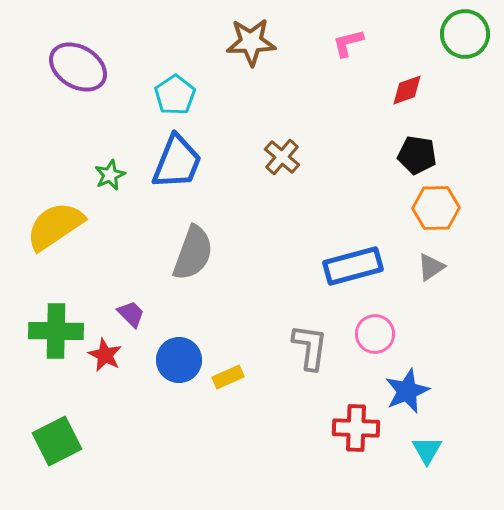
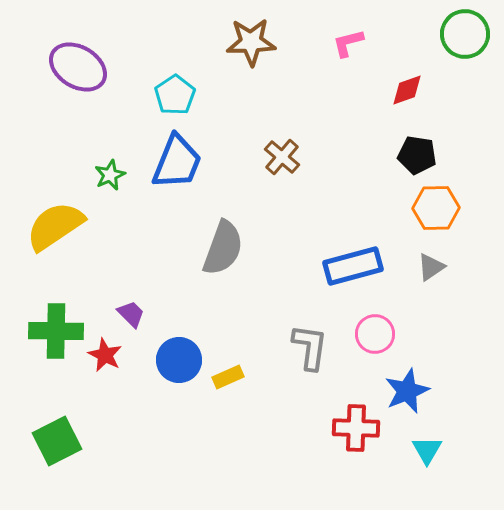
gray semicircle: moved 30 px right, 5 px up
